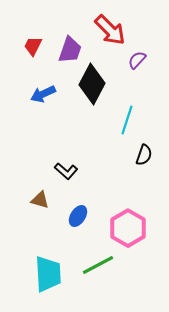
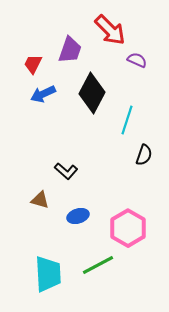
red trapezoid: moved 18 px down
purple semicircle: rotated 72 degrees clockwise
black diamond: moved 9 px down
blue ellipse: rotated 40 degrees clockwise
